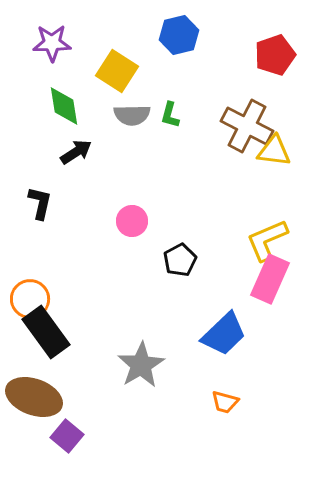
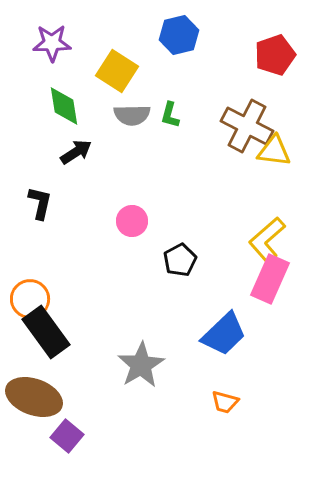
yellow L-shape: rotated 18 degrees counterclockwise
